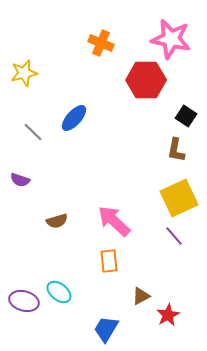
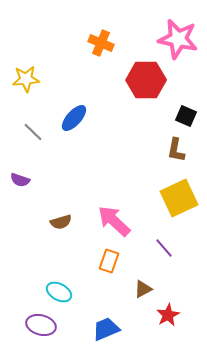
pink star: moved 7 px right
yellow star: moved 2 px right, 6 px down; rotated 8 degrees clockwise
black square: rotated 10 degrees counterclockwise
brown semicircle: moved 4 px right, 1 px down
purple line: moved 10 px left, 12 px down
orange rectangle: rotated 25 degrees clockwise
cyan ellipse: rotated 10 degrees counterclockwise
brown triangle: moved 2 px right, 7 px up
purple ellipse: moved 17 px right, 24 px down
blue trapezoid: rotated 36 degrees clockwise
